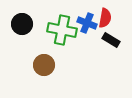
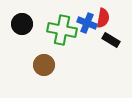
red semicircle: moved 2 px left
